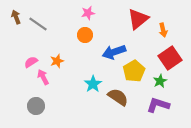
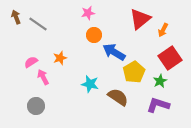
red triangle: moved 2 px right
orange arrow: rotated 40 degrees clockwise
orange circle: moved 9 px right
blue arrow: rotated 50 degrees clockwise
orange star: moved 3 px right, 3 px up
yellow pentagon: moved 1 px down
cyan star: moved 3 px left; rotated 24 degrees counterclockwise
